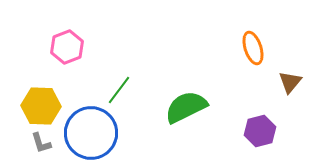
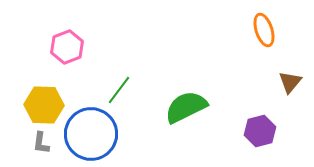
orange ellipse: moved 11 px right, 18 px up
yellow hexagon: moved 3 px right, 1 px up
blue circle: moved 1 px down
gray L-shape: rotated 25 degrees clockwise
